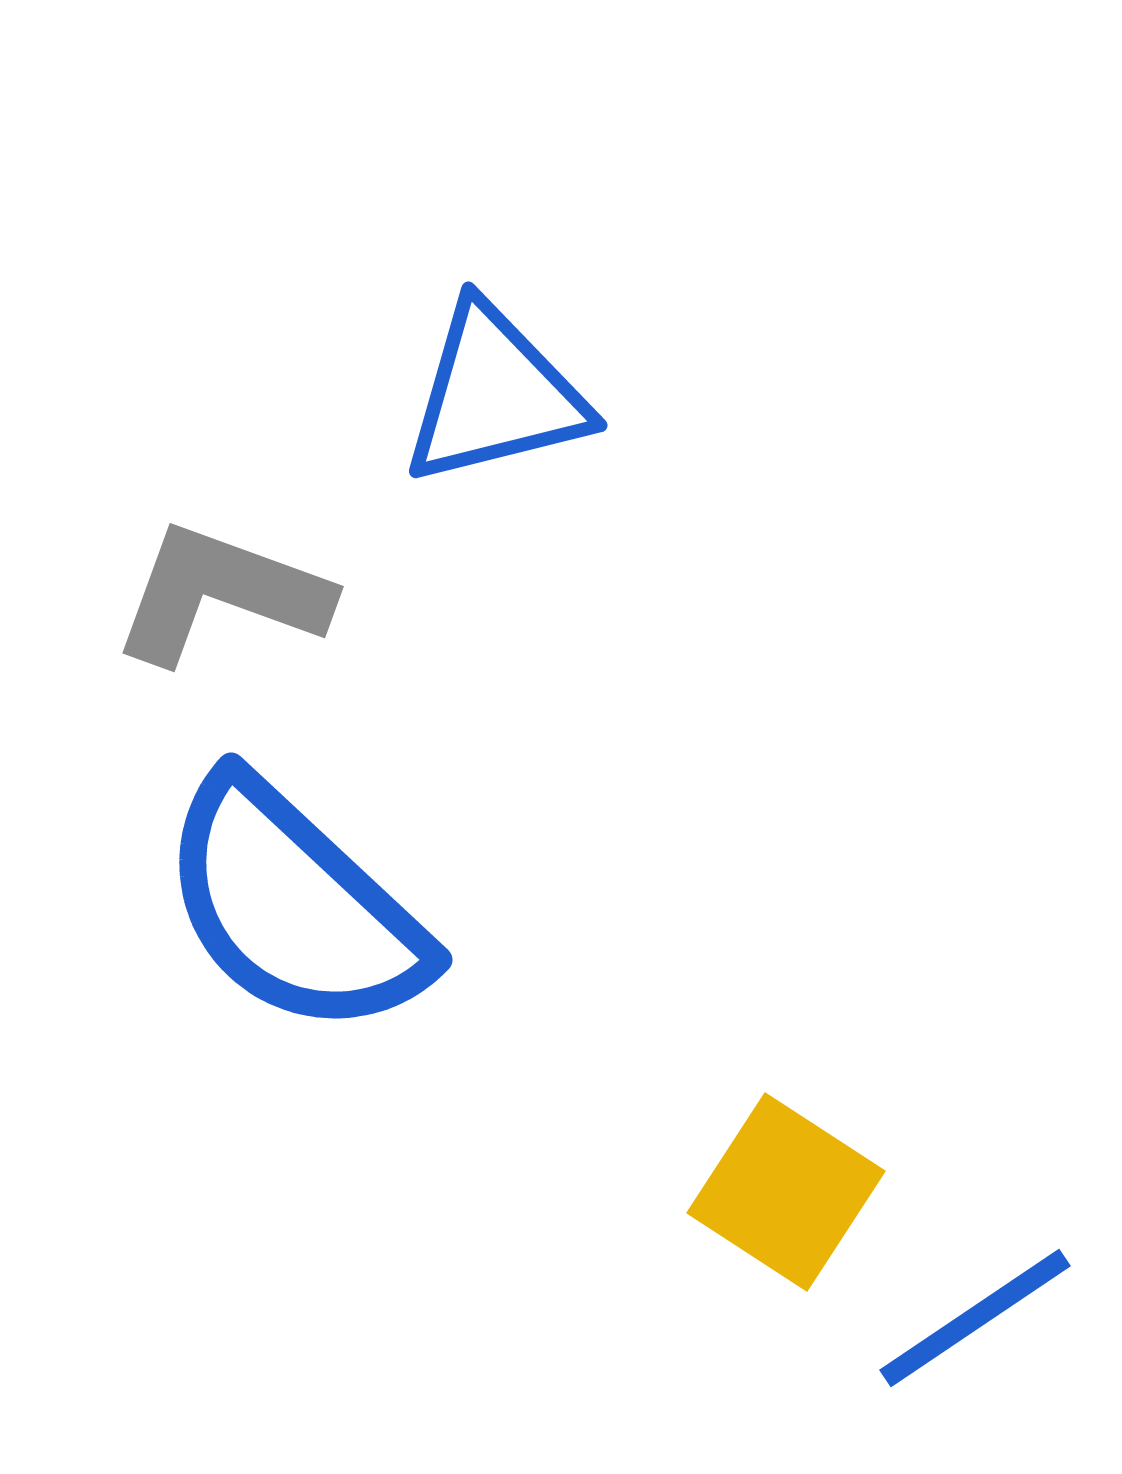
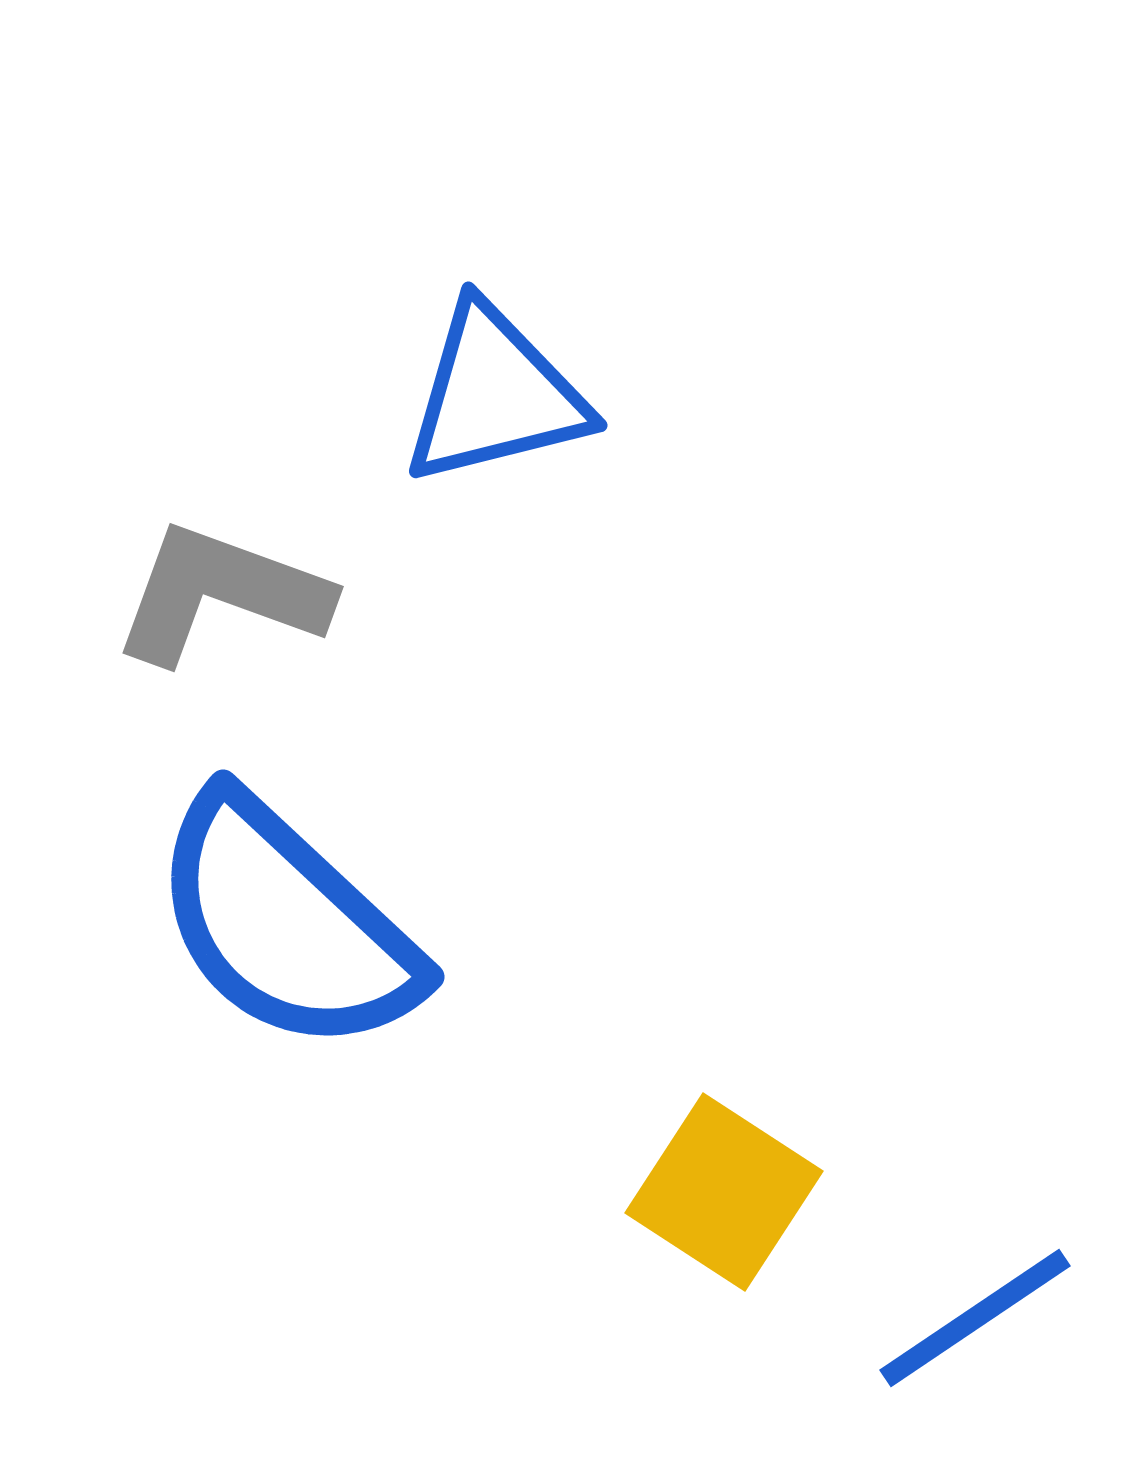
blue semicircle: moved 8 px left, 17 px down
yellow square: moved 62 px left
